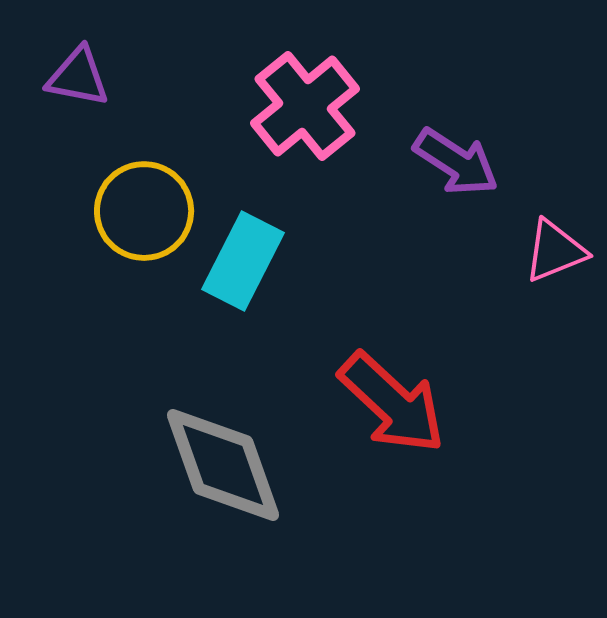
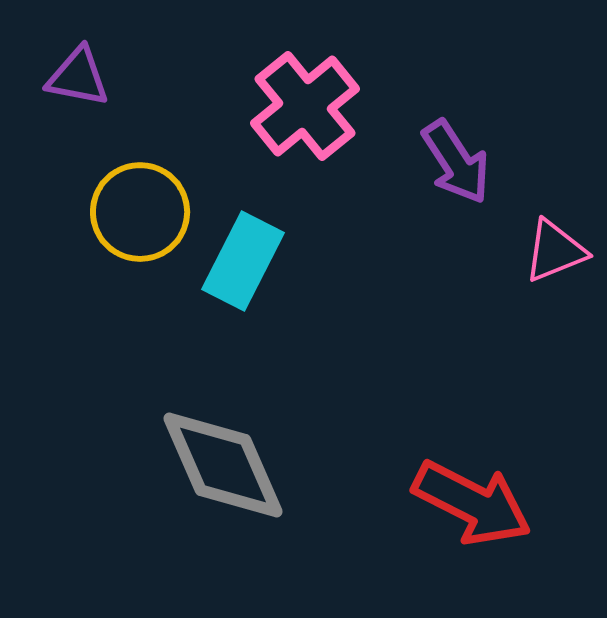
purple arrow: rotated 24 degrees clockwise
yellow circle: moved 4 px left, 1 px down
red arrow: moved 80 px right, 100 px down; rotated 16 degrees counterclockwise
gray diamond: rotated 4 degrees counterclockwise
